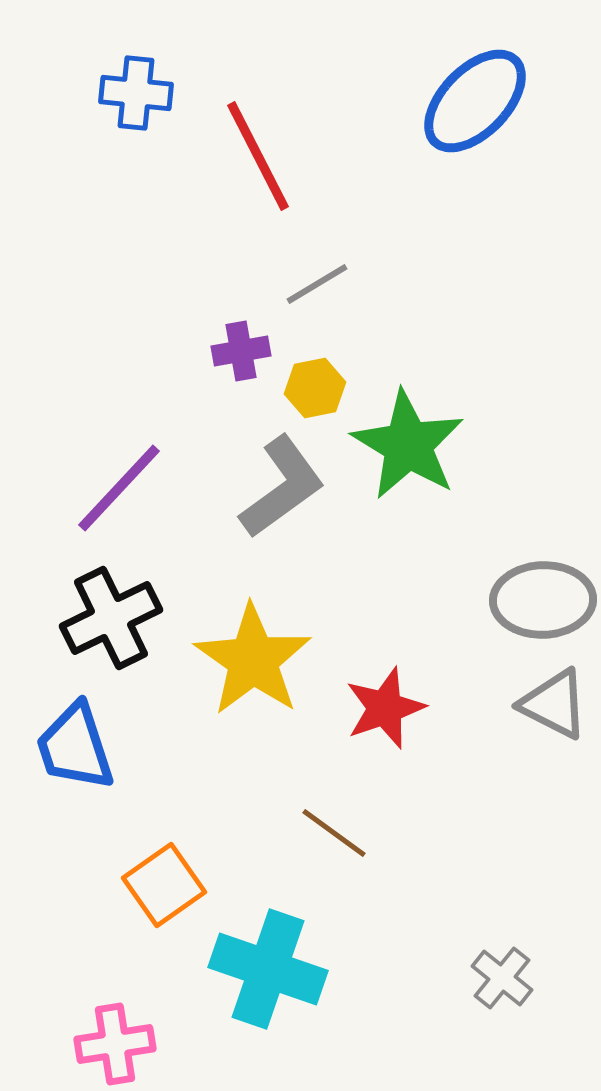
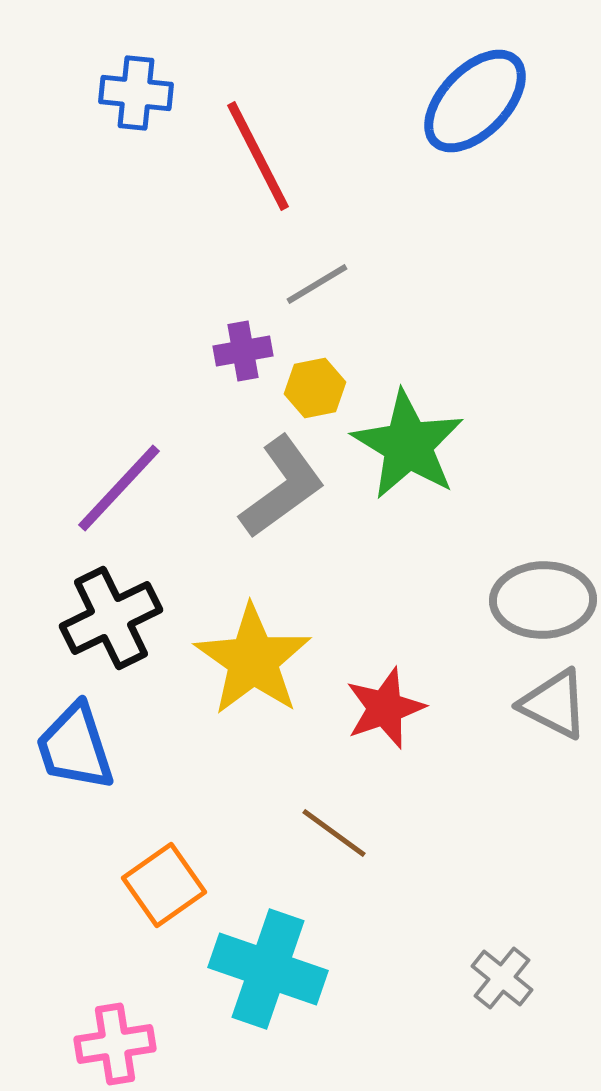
purple cross: moved 2 px right
